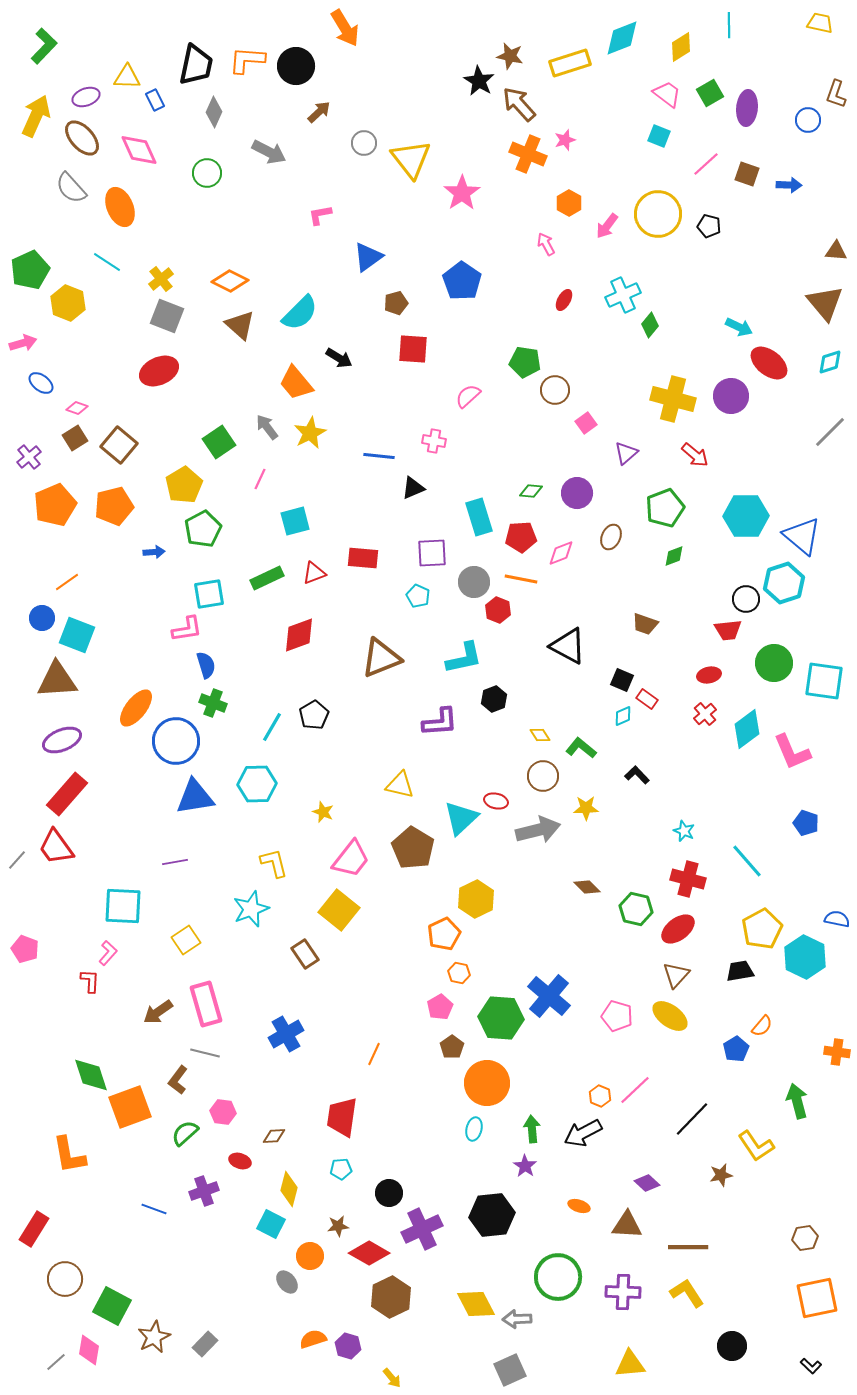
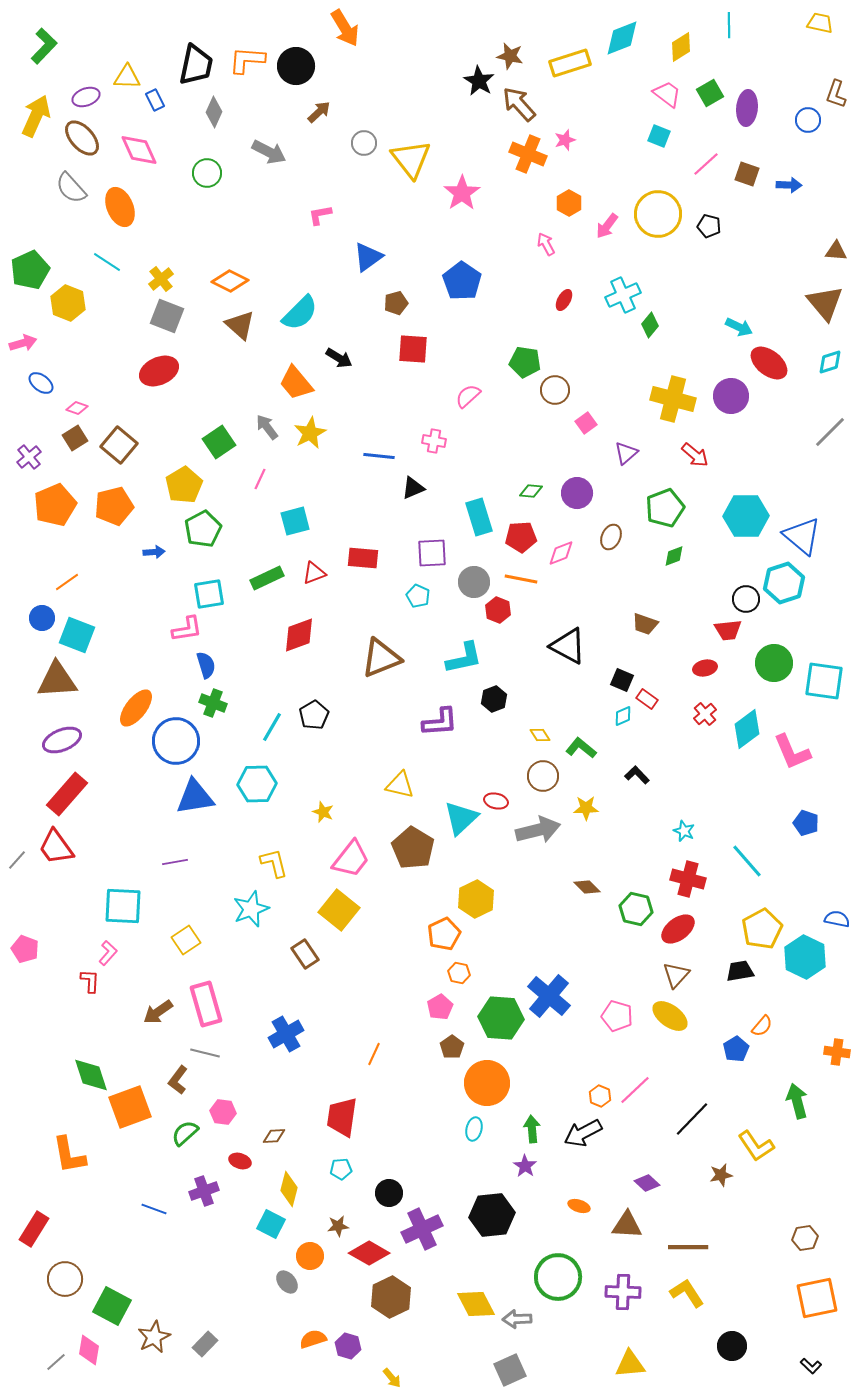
red ellipse at (709, 675): moved 4 px left, 7 px up
